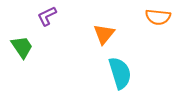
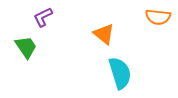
purple L-shape: moved 4 px left, 1 px down
orange triangle: rotated 30 degrees counterclockwise
green trapezoid: moved 4 px right
